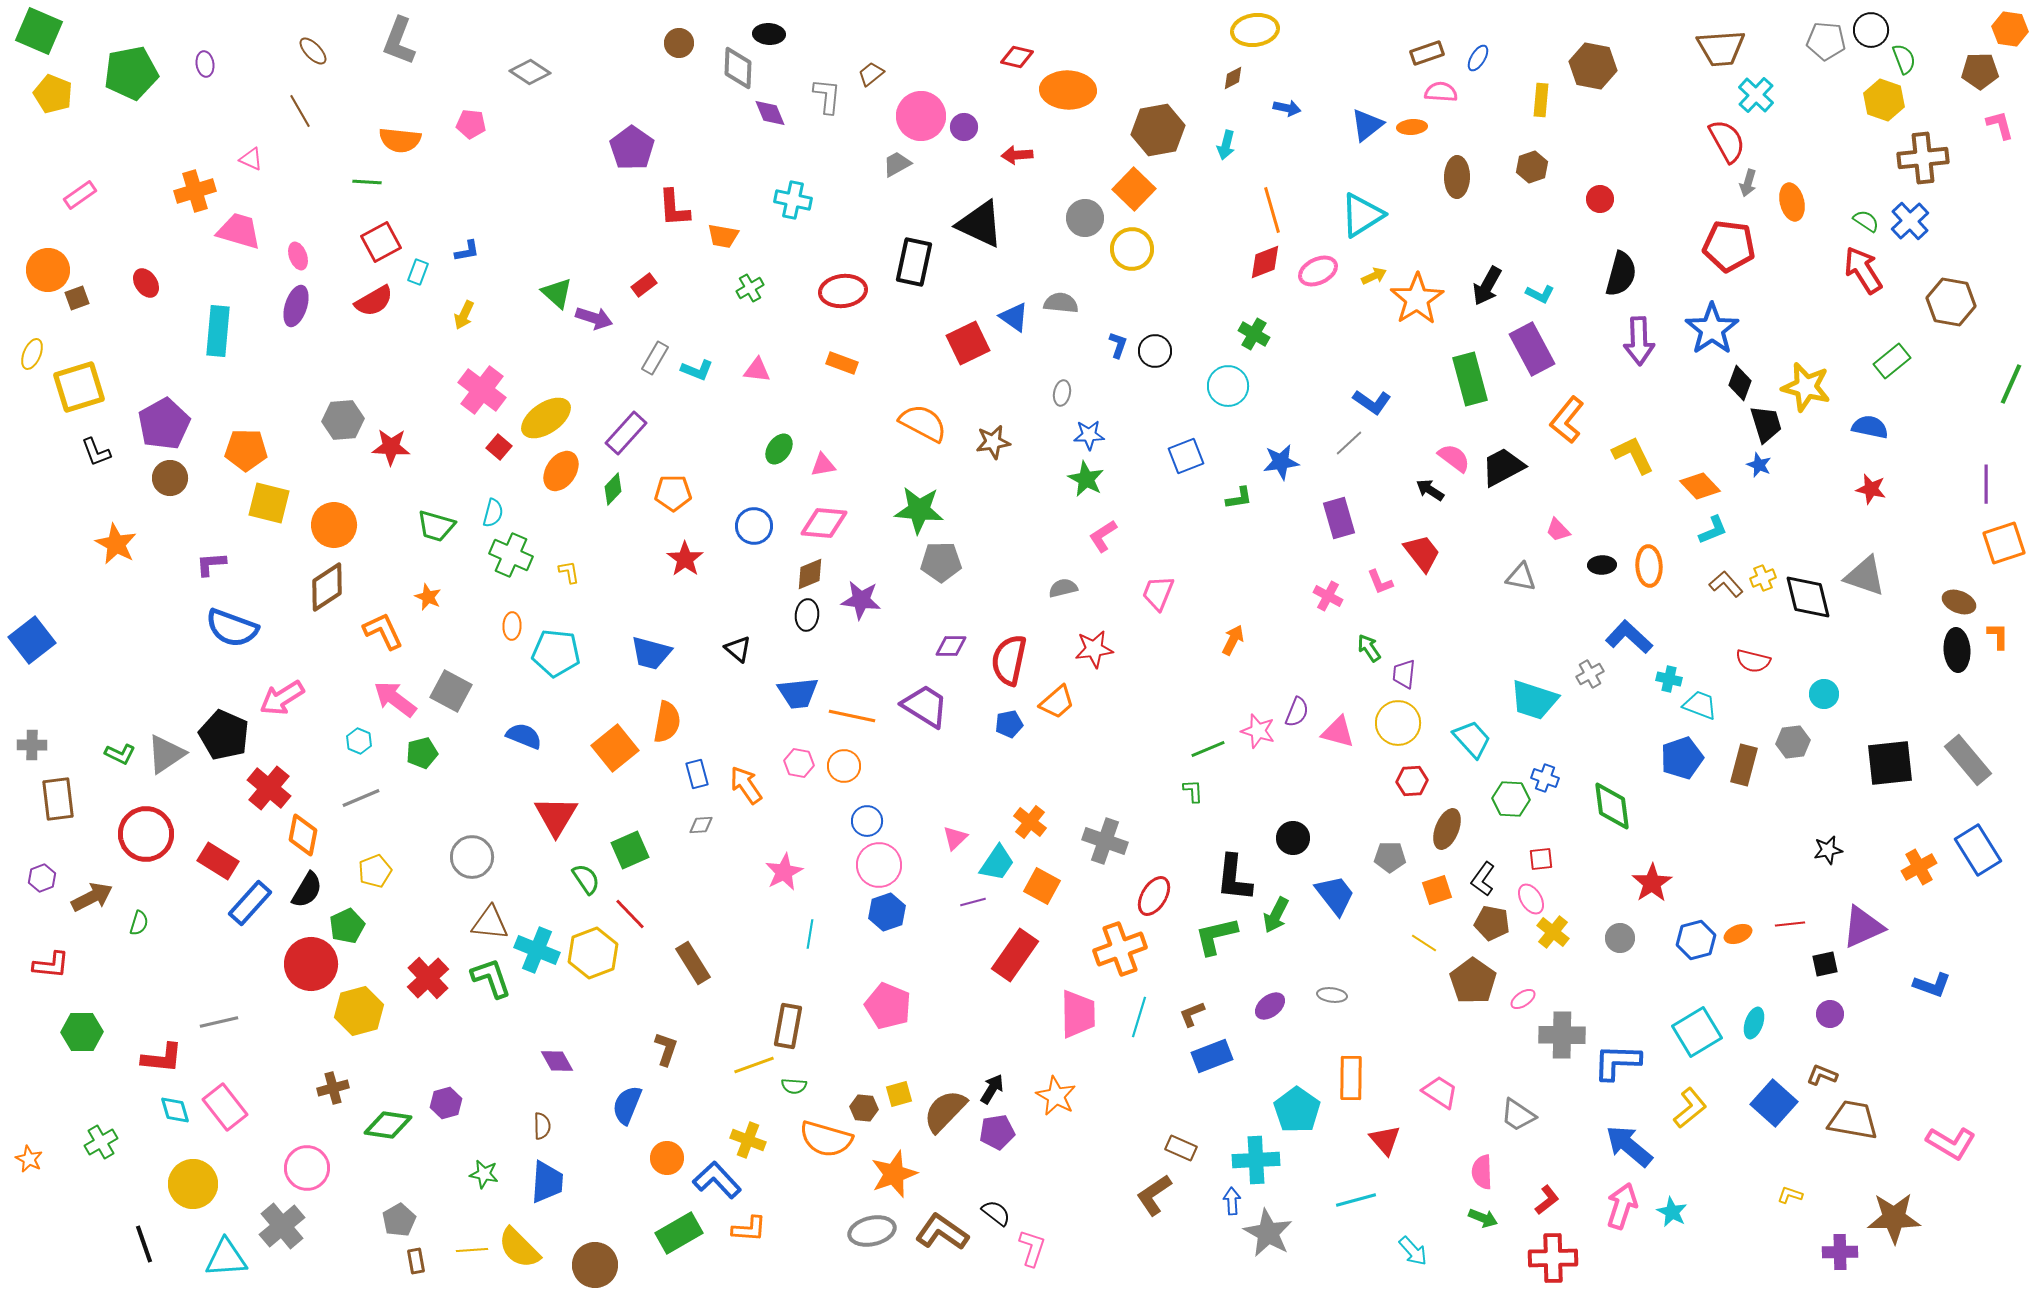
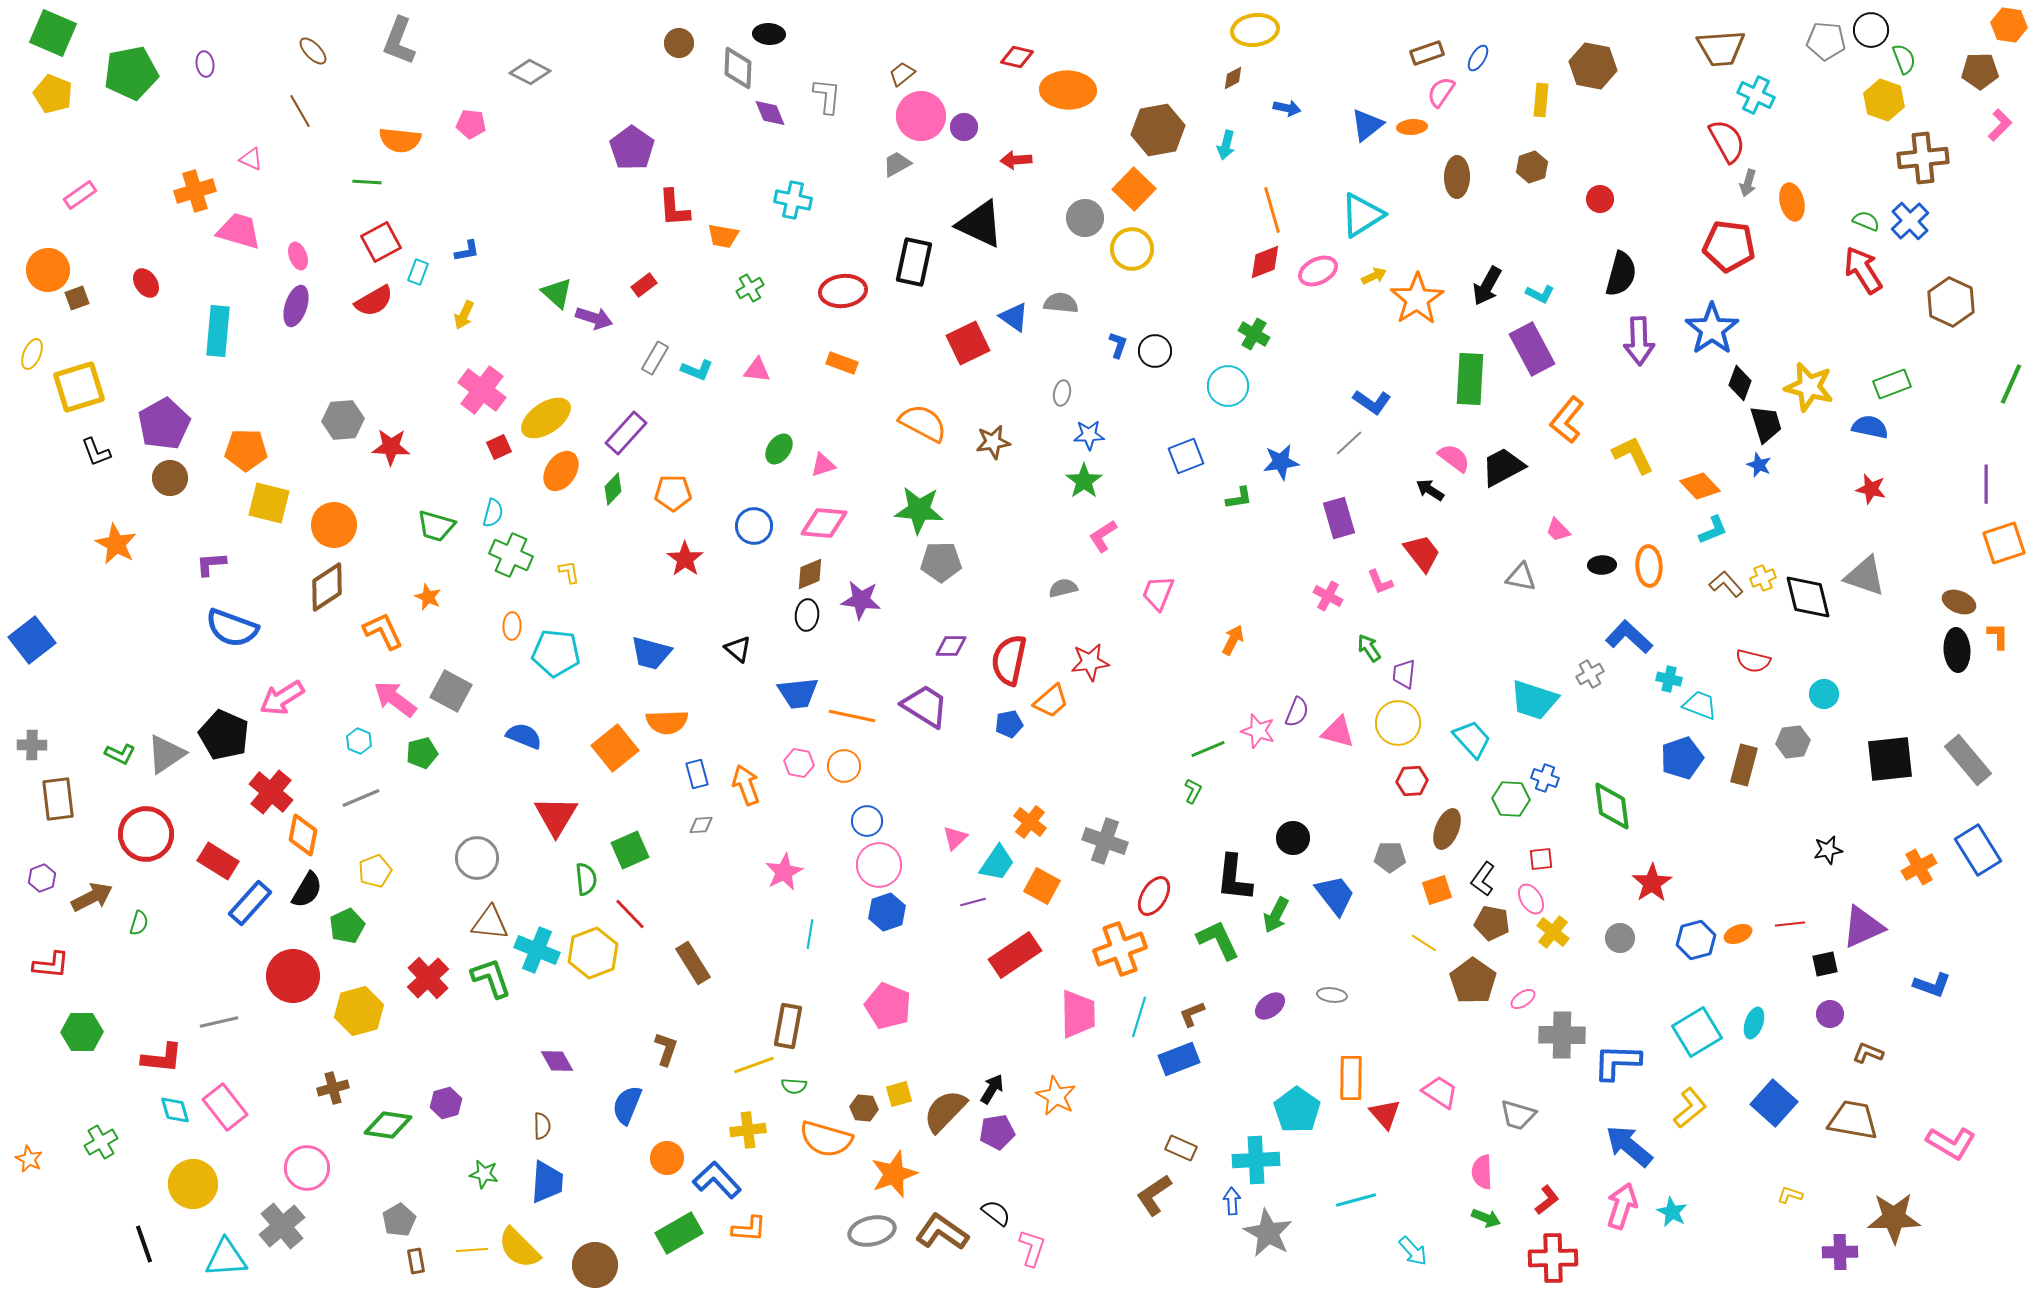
orange hexagon at (2010, 29): moved 1 px left, 4 px up
green square at (39, 31): moved 14 px right, 2 px down
gray diamond at (530, 72): rotated 6 degrees counterclockwise
brown trapezoid at (871, 74): moved 31 px right
pink semicircle at (1441, 92): rotated 60 degrees counterclockwise
cyan cross at (1756, 95): rotated 18 degrees counterclockwise
pink L-shape at (2000, 125): rotated 60 degrees clockwise
red arrow at (1017, 155): moved 1 px left, 5 px down
green semicircle at (1866, 221): rotated 12 degrees counterclockwise
brown hexagon at (1951, 302): rotated 15 degrees clockwise
green rectangle at (1892, 361): moved 23 px down; rotated 18 degrees clockwise
green rectangle at (1470, 379): rotated 18 degrees clockwise
yellow star at (1806, 387): moved 3 px right
red square at (499, 447): rotated 25 degrees clockwise
pink triangle at (823, 465): rotated 8 degrees counterclockwise
green star at (1086, 479): moved 2 px left, 2 px down; rotated 9 degrees clockwise
red star at (1094, 649): moved 4 px left, 13 px down
orange trapezoid at (1057, 702): moved 6 px left, 1 px up
orange semicircle at (667, 722): rotated 78 degrees clockwise
black square at (1890, 763): moved 4 px up
orange arrow at (746, 785): rotated 15 degrees clockwise
red cross at (269, 788): moved 2 px right, 4 px down
green L-shape at (1193, 791): rotated 30 degrees clockwise
gray circle at (472, 857): moved 5 px right, 1 px down
green semicircle at (586, 879): rotated 28 degrees clockwise
green L-shape at (1216, 936): moved 2 px right, 4 px down; rotated 78 degrees clockwise
red rectangle at (1015, 955): rotated 21 degrees clockwise
red circle at (311, 964): moved 18 px left, 12 px down
blue rectangle at (1212, 1056): moved 33 px left, 3 px down
brown L-shape at (1822, 1075): moved 46 px right, 22 px up
gray trapezoid at (1518, 1115): rotated 18 degrees counterclockwise
yellow cross at (748, 1140): moved 10 px up; rotated 28 degrees counterclockwise
red triangle at (1385, 1140): moved 26 px up
green arrow at (1483, 1218): moved 3 px right
